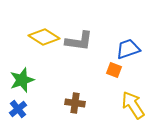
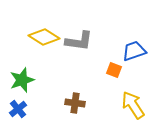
blue trapezoid: moved 6 px right, 2 px down
